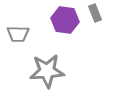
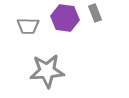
purple hexagon: moved 2 px up
gray trapezoid: moved 10 px right, 8 px up
